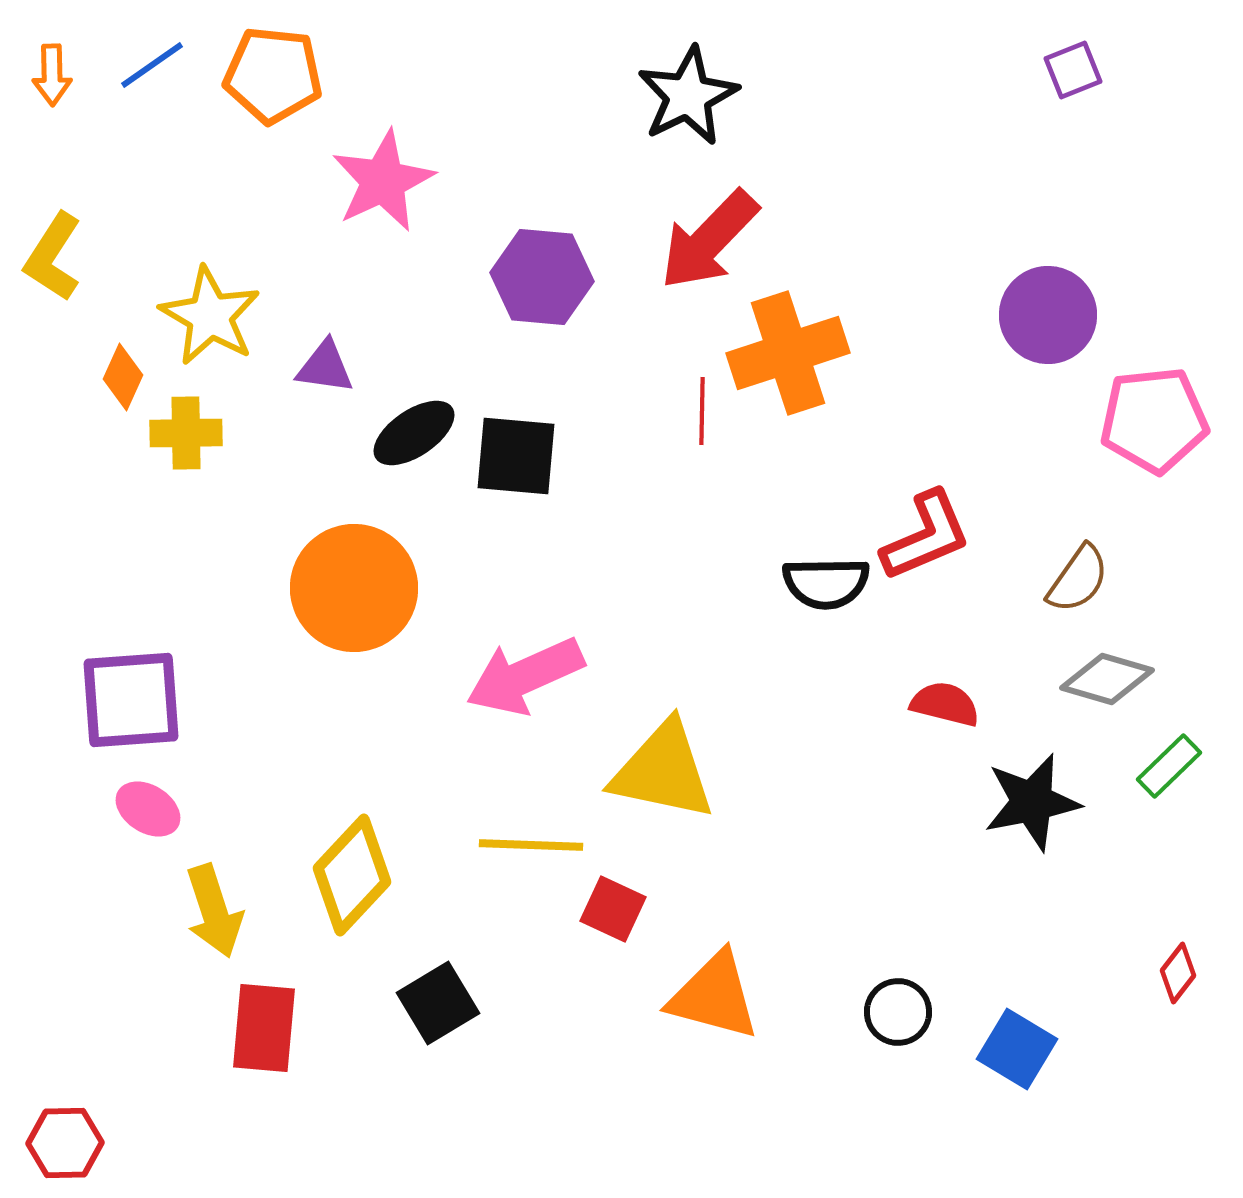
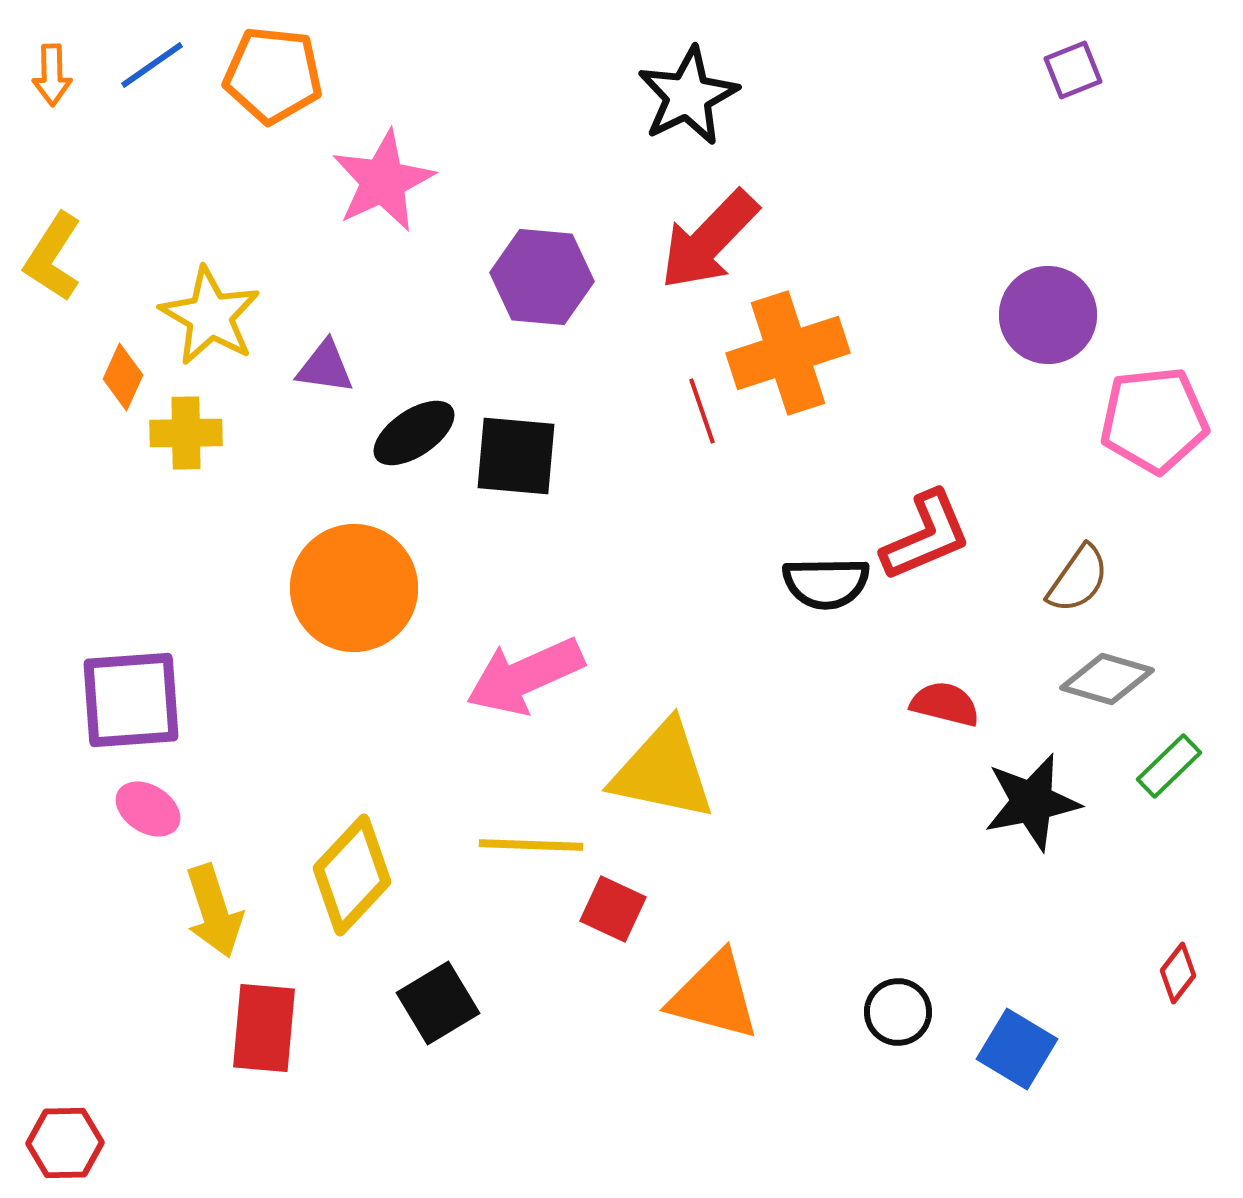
red line at (702, 411): rotated 20 degrees counterclockwise
